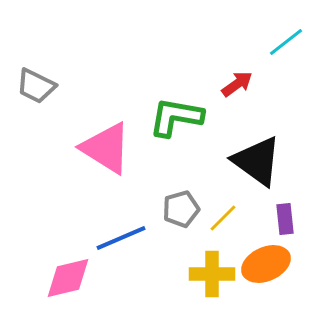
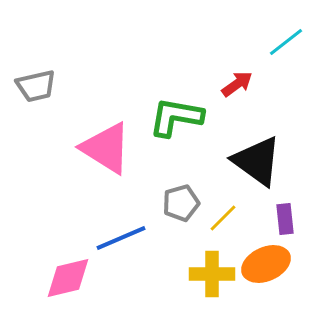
gray trapezoid: rotated 39 degrees counterclockwise
gray pentagon: moved 6 px up
